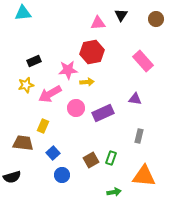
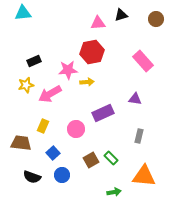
black triangle: rotated 40 degrees clockwise
pink circle: moved 21 px down
brown trapezoid: moved 2 px left
green rectangle: rotated 64 degrees counterclockwise
black semicircle: moved 20 px right; rotated 36 degrees clockwise
